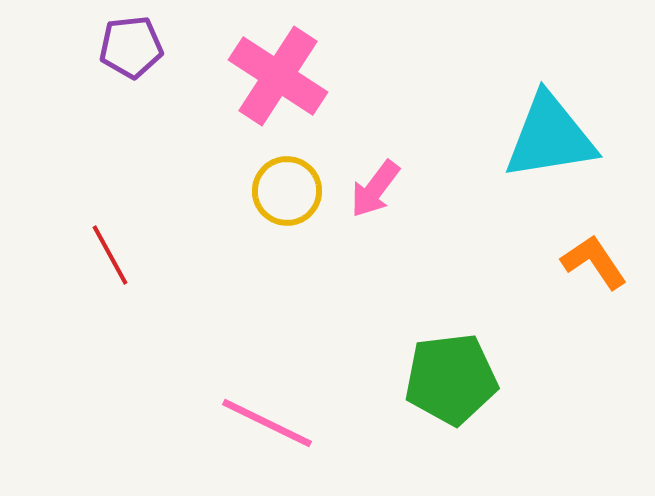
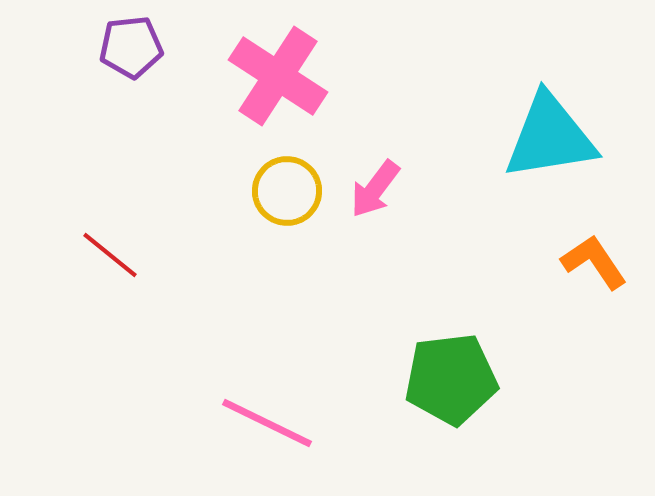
red line: rotated 22 degrees counterclockwise
